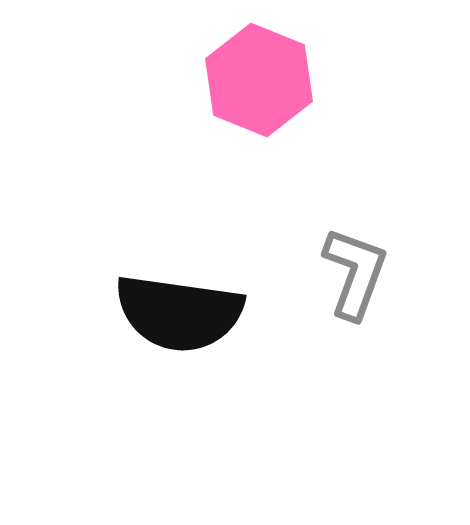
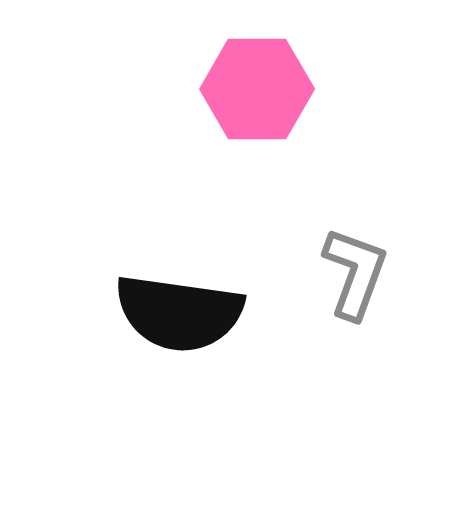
pink hexagon: moved 2 px left, 9 px down; rotated 22 degrees counterclockwise
